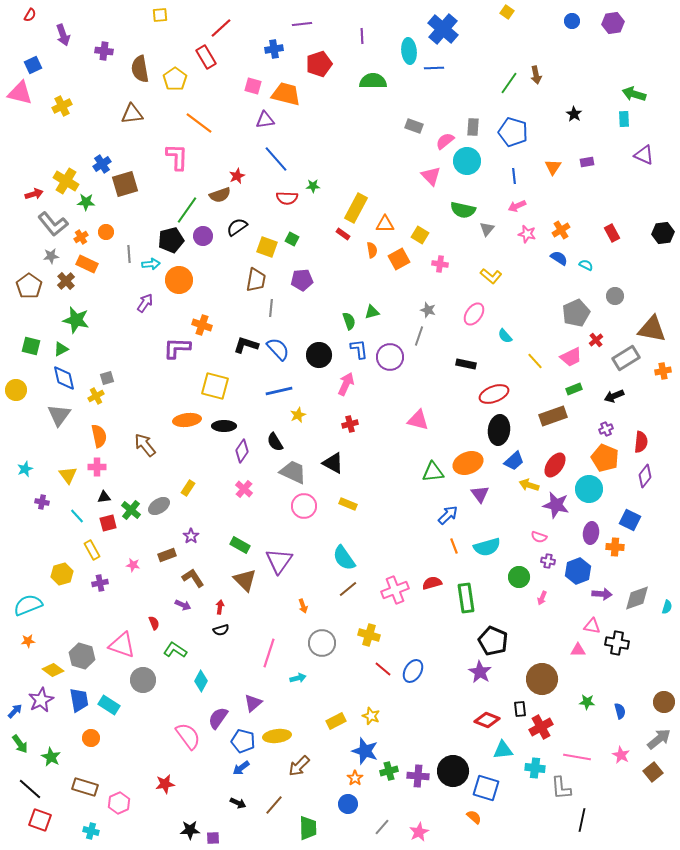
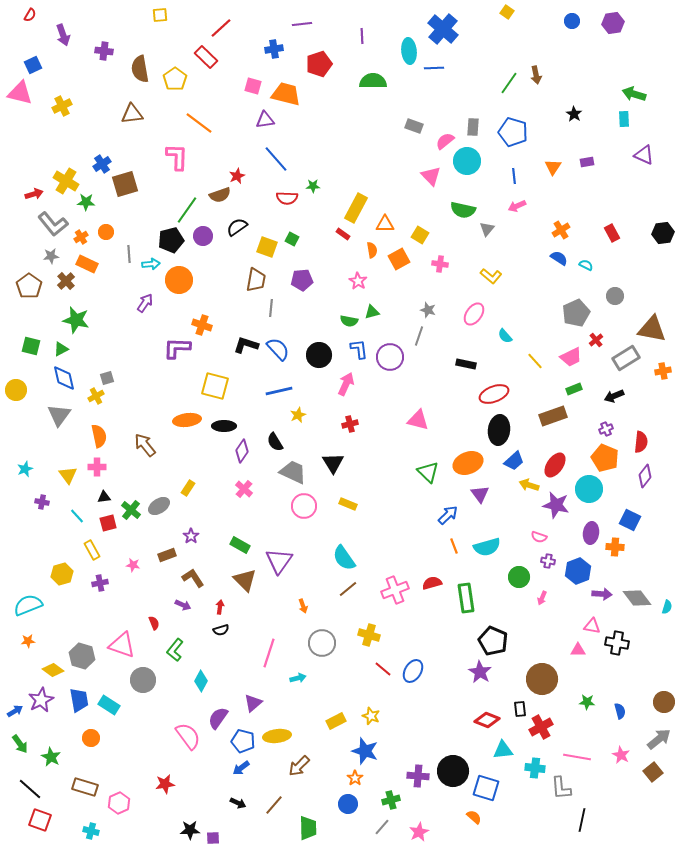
red rectangle at (206, 57): rotated 15 degrees counterclockwise
pink star at (527, 234): moved 169 px left, 47 px down; rotated 18 degrees clockwise
green semicircle at (349, 321): rotated 120 degrees clockwise
black triangle at (333, 463): rotated 30 degrees clockwise
green triangle at (433, 472): moved 5 px left; rotated 50 degrees clockwise
gray diamond at (637, 598): rotated 72 degrees clockwise
green L-shape at (175, 650): rotated 85 degrees counterclockwise
blue arrow at (15, 711): rotated 14 degrees clockwise
green cross at (389, 771): moved 2 px right, 29 px down
